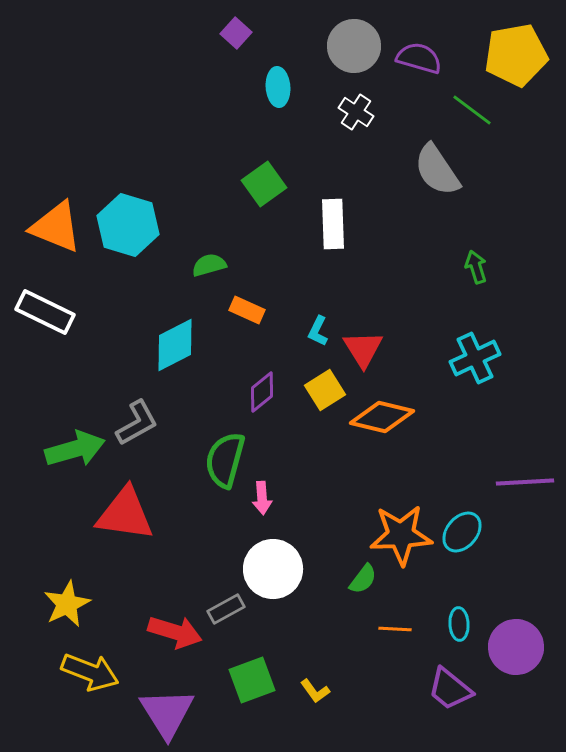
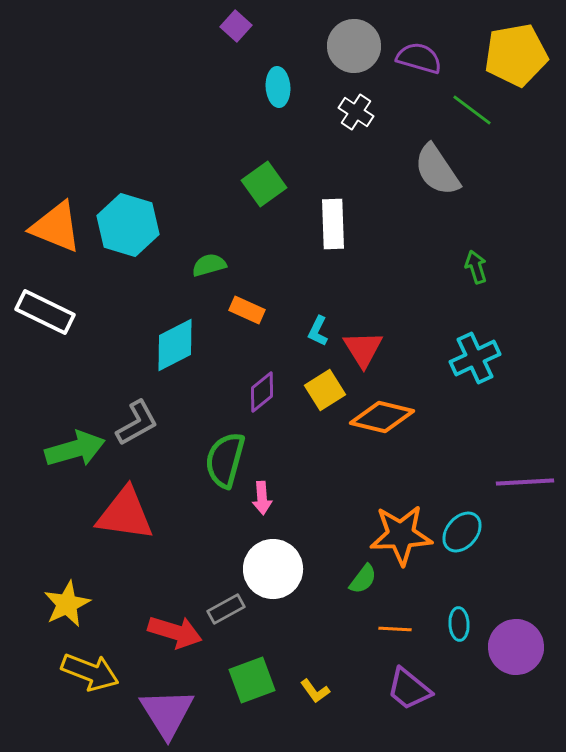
purple square at (236, 33): moved 7 px up
purple trapezoid at (450, 689): moved 41 px left
